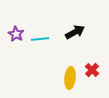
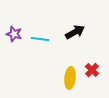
purple star: moved 2 px left; rotated 14 degrees counterclockwise
cyan line: rotated 12 degrees clockwise
